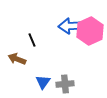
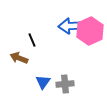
brown arrow: moved 2 px right, 1 px up
